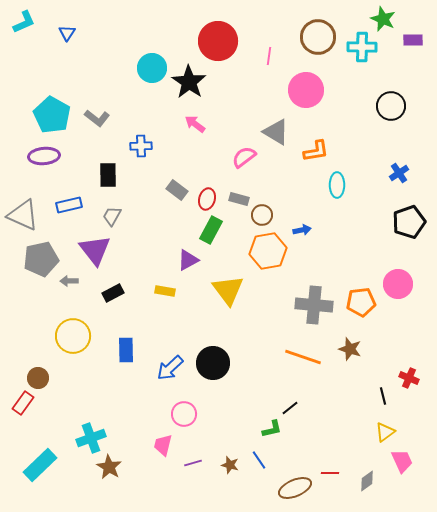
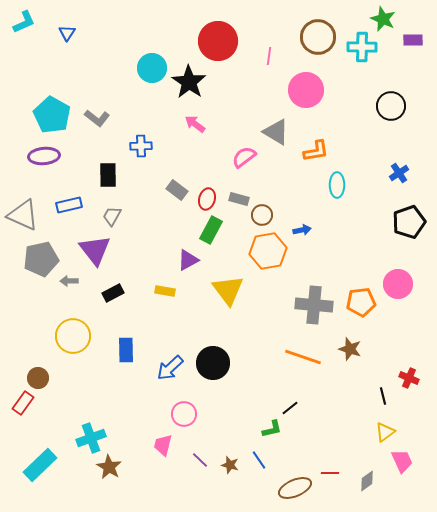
purple line at (193, 463): moved 7 px right, 3 px up; rotated 60 degrees clockwise
